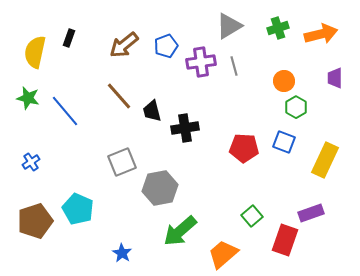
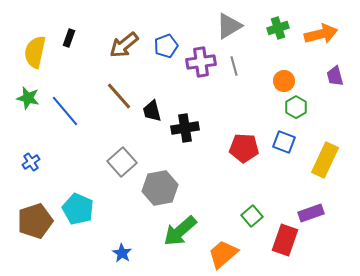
purple trapezoid: moved 2 px up; rotated 15 degrees counterclockwise
gray square: rotated 20 degrees counterclockwise
